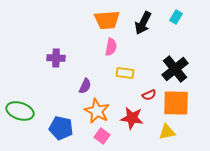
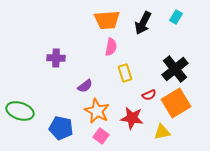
yellow rectangle: rotated 66 degrees clockwise
purple semicircle: rotated 28 degrees clockwise
orange square: rotated 32 degrees counterclockwise
yellow triangle: moved 5 px left
pink square: moved 1 px left
